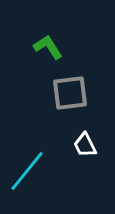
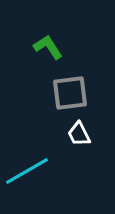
white trapezoid: moved 6 px left, 11 px up
cyan line: rotated 21 degrees clockwise
